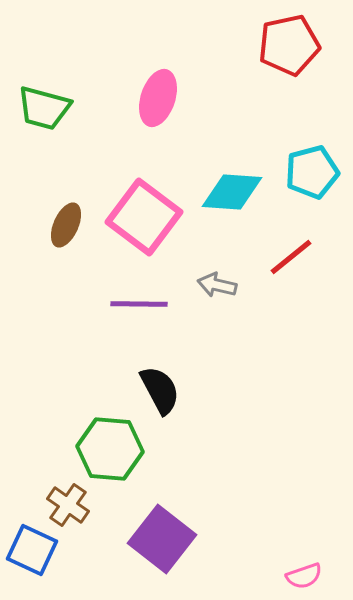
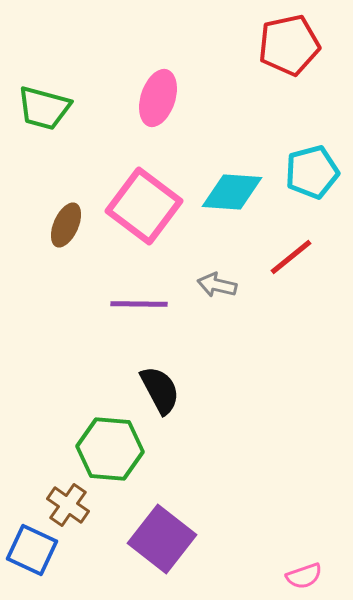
pink square: moved 11 px up
